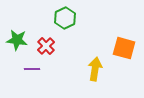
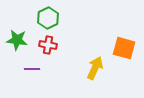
green hexagon: moved 17 px left
red cross: moved 2 px right, 1 px up; rotated 36 degrees counterclockwise
yellow arrow: moved 1 px up; rotated 15 degrees clockwise
